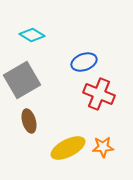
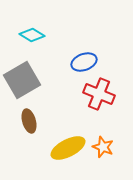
orange star: rotated 25 degrees clockwise
